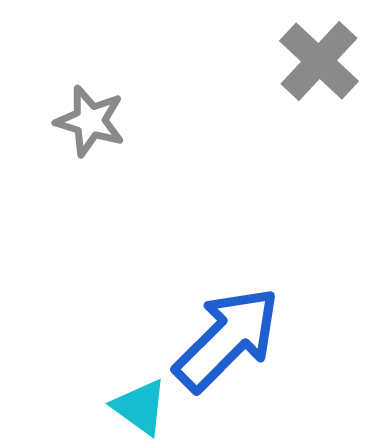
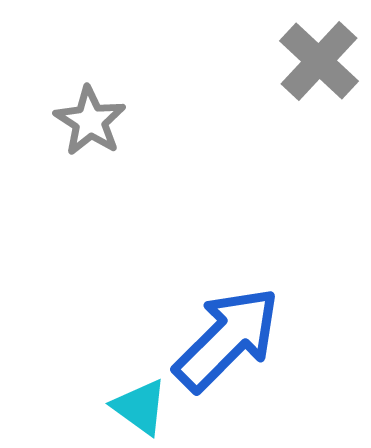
gray star: rotated 16 degrees clockwise
